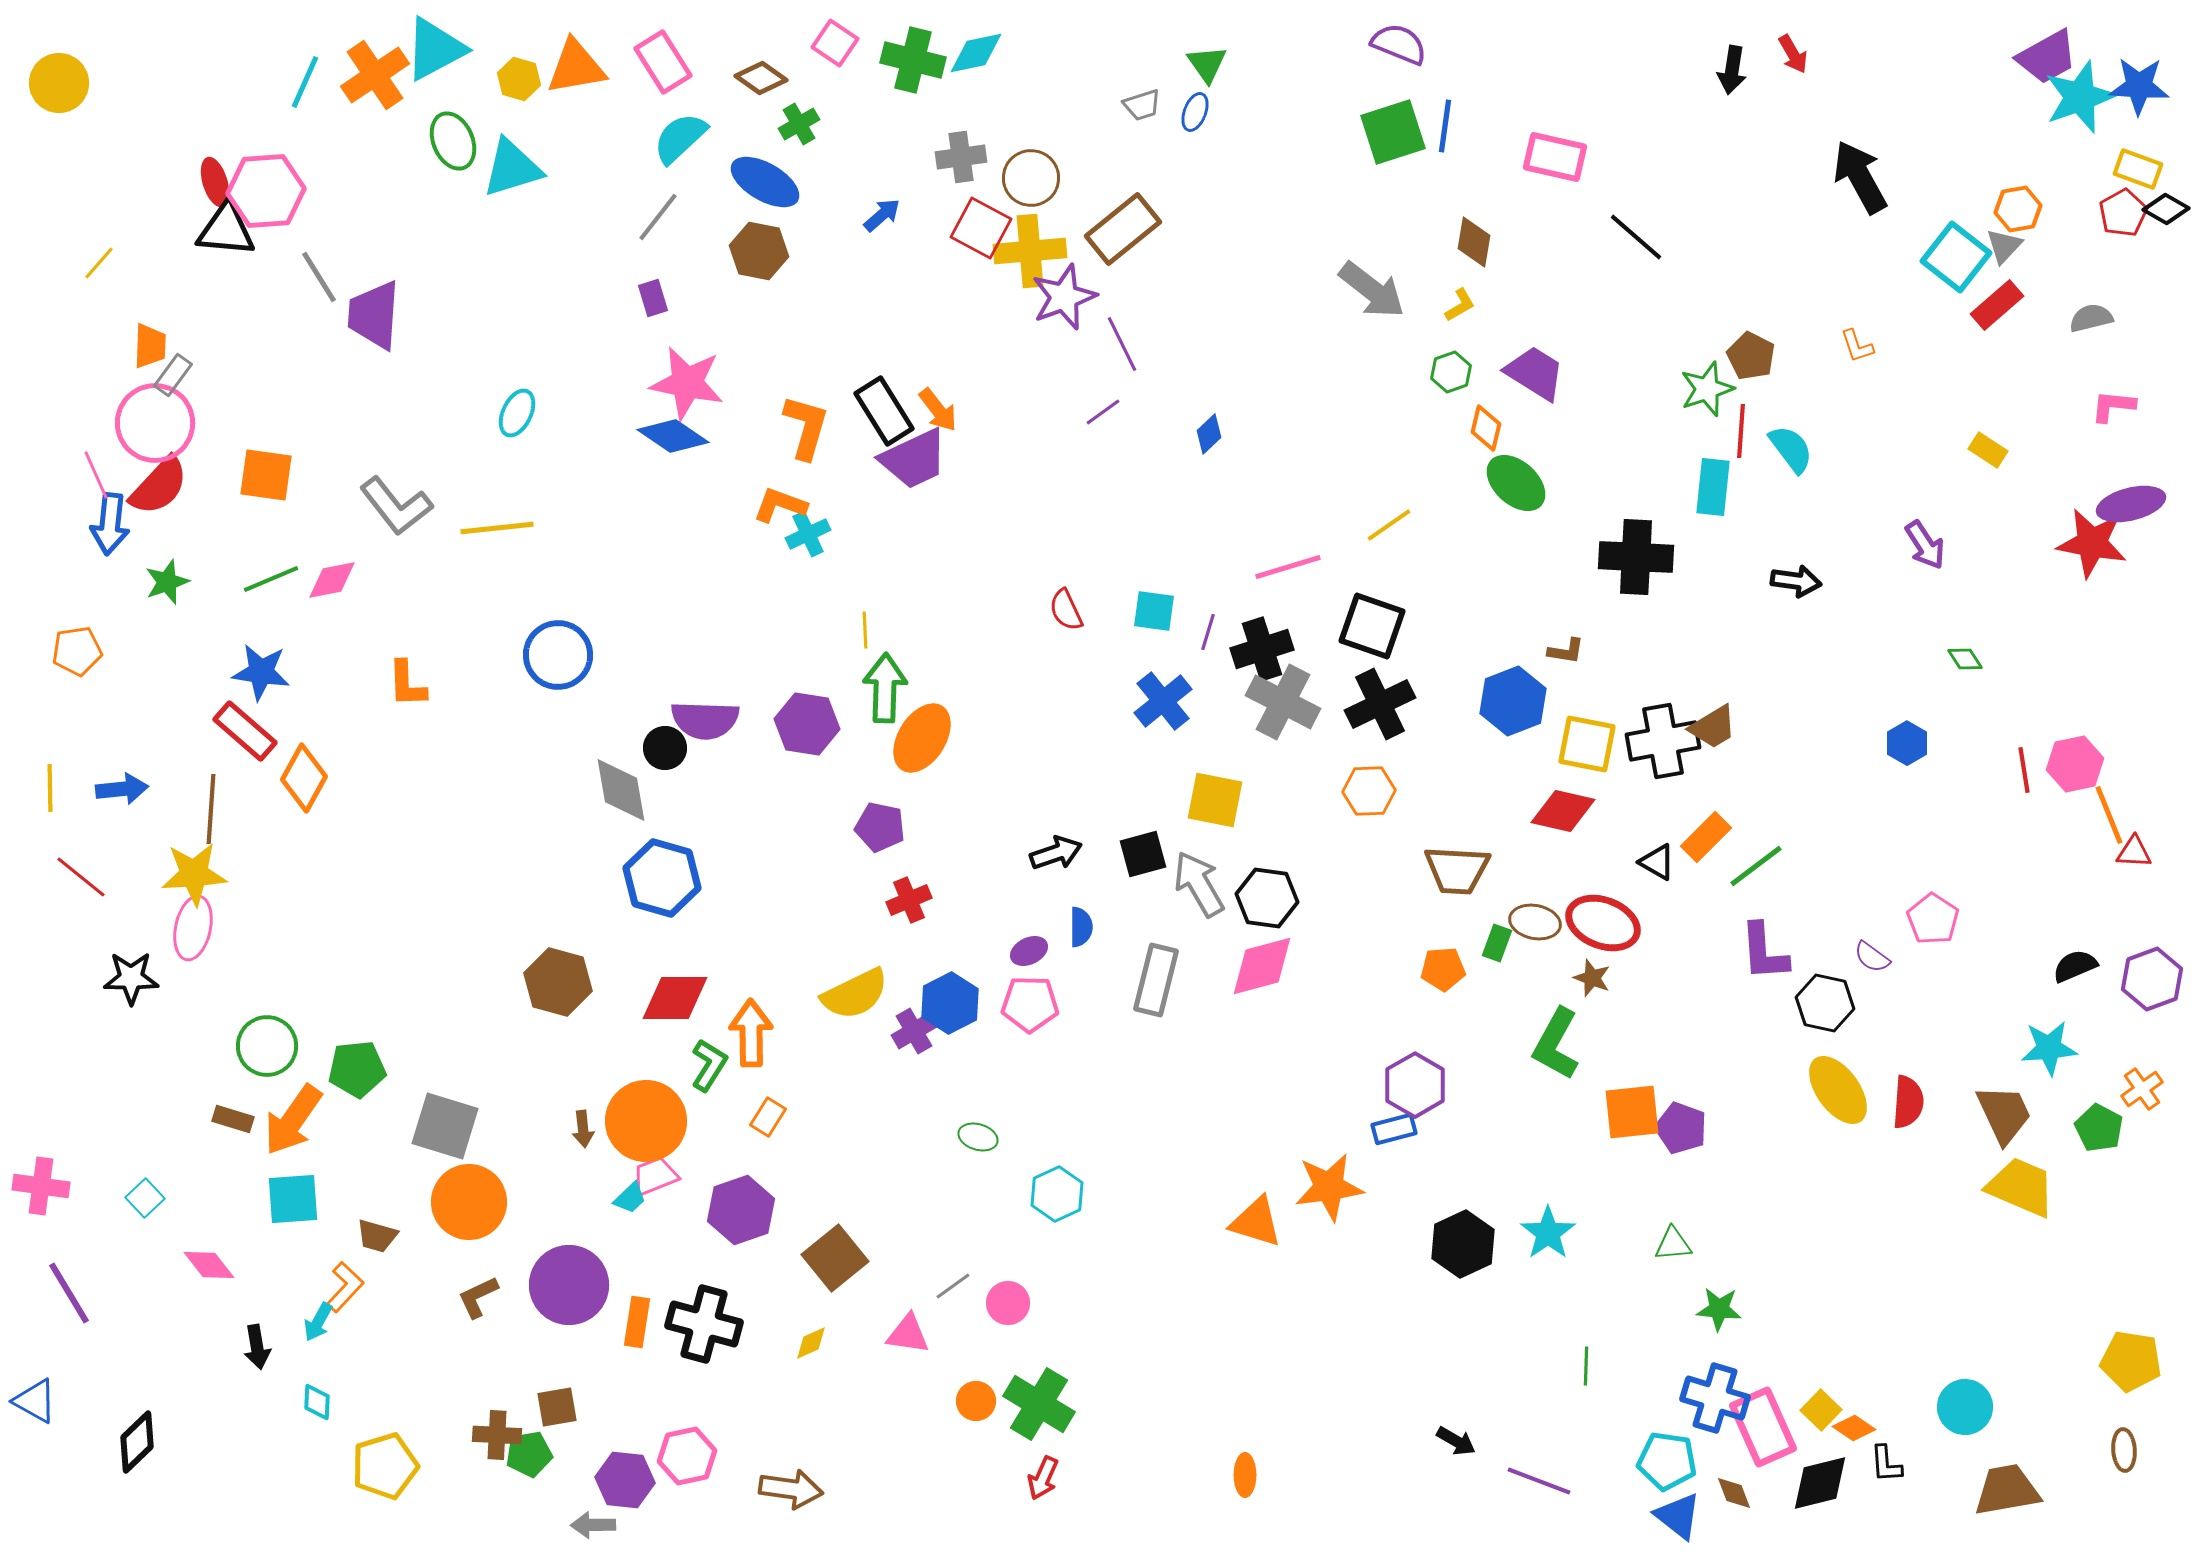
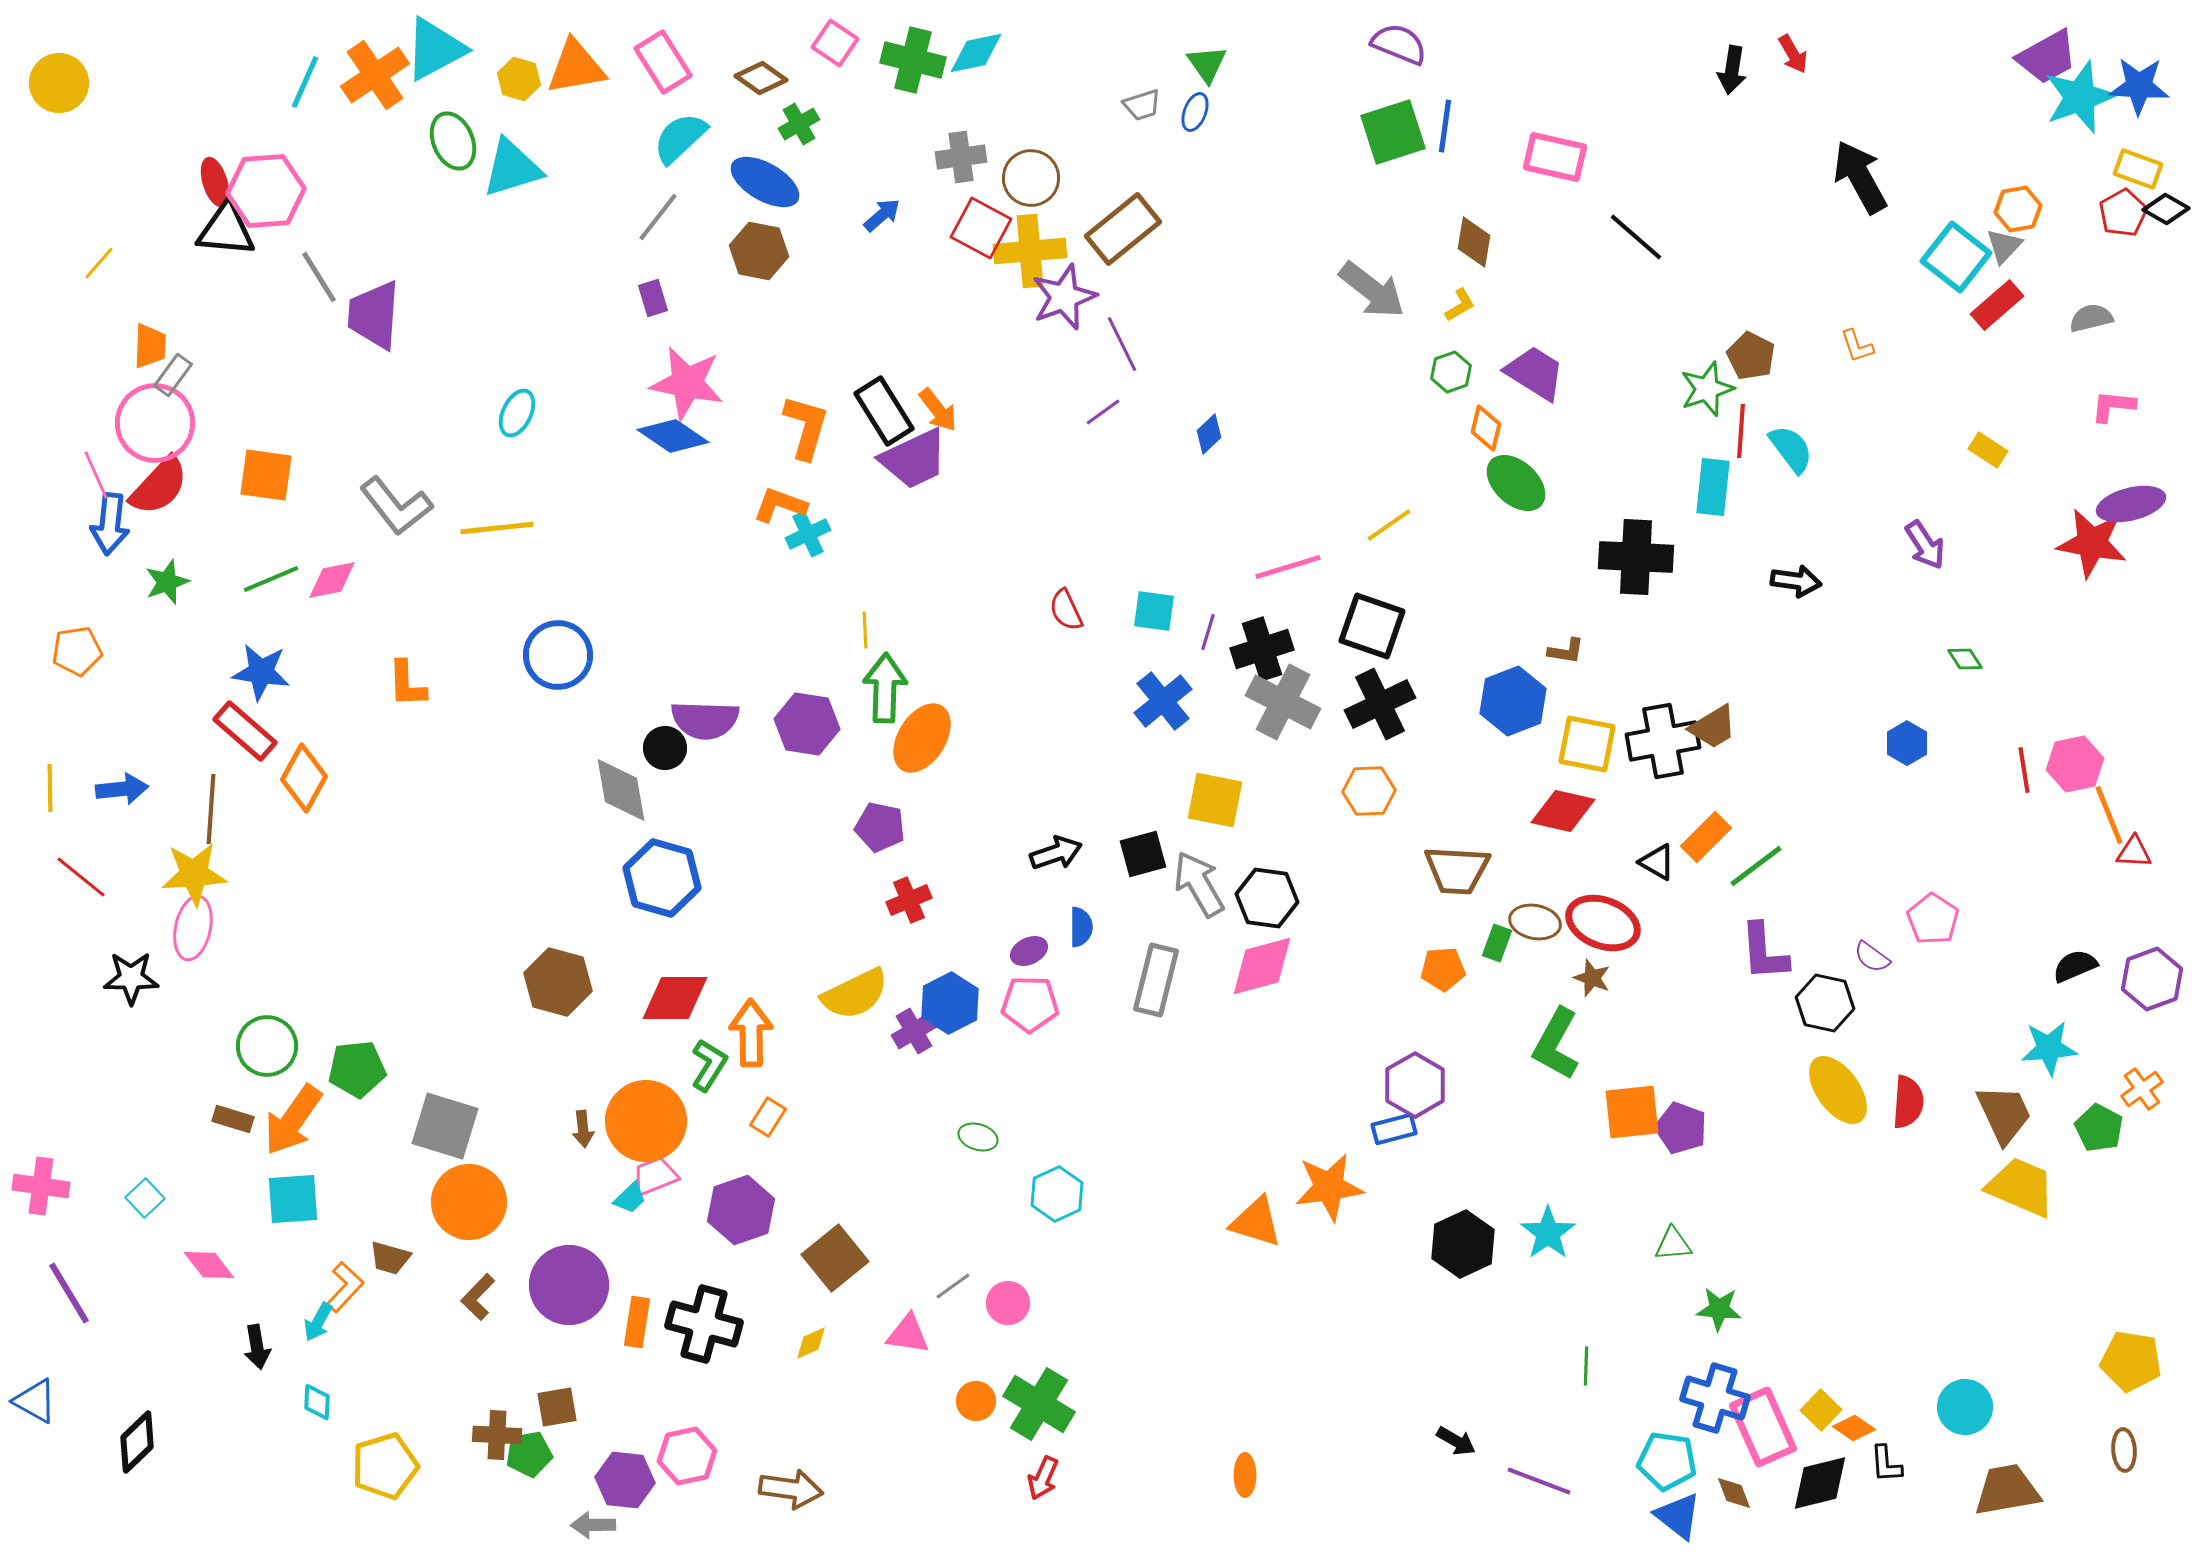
brown trapezoid at (377, 1236): moved 13 px right, 22 px down
brown L-shape at (478, 1297): rotated 21 degrees counterclockwise
